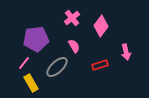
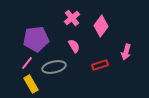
pink arrow: rotated 28 degrees clockwise
pink line: moved 3 px right
gray ellipse: moved 3 px left; rotated 30 degrees clockwise
yellow rectangle: moved 1 px down
